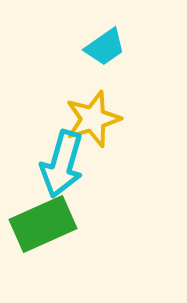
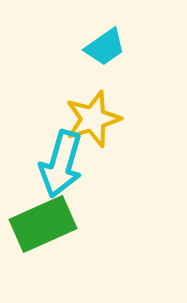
cyan arrow: moved 1 px left
